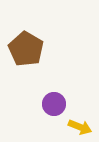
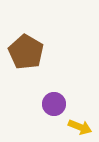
brown pentagon: moved 3 px down
